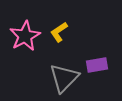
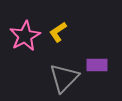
yellow L-shape: moved 1 px left
purple rectangle: rotated 10 degrees clockwise
